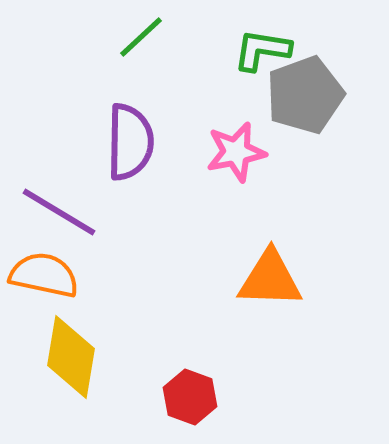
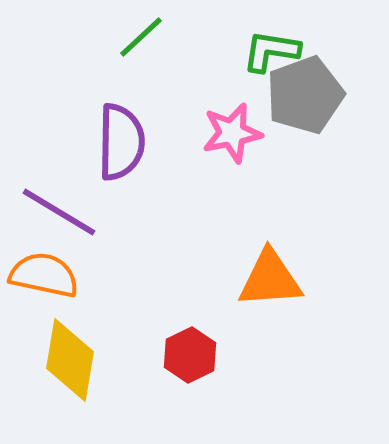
green L-shape: moved 9 px right, 1 px down
purple semicircle: moved 9 px left
pink star: moved 4 px left, 19 px up
orange triangle: rotated 6 degrees counterclockwise
yellow diamond: moved 1 px left, 3 px down
red hexagon: moved 42 px up; rotated 14 degrees clockwise
